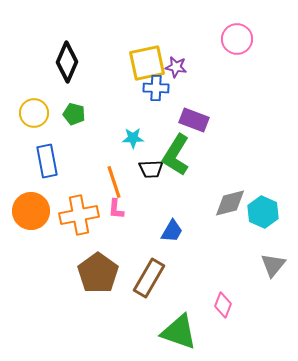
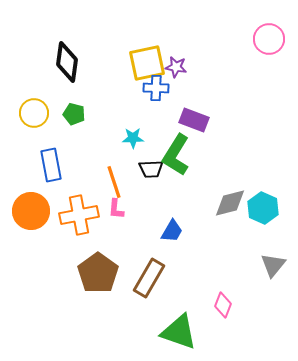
pink circle: moved 32 px right
black diamond: rotated 15 degrees counterclockwise
blue rectangle: moved 4 px right, 4 px down
cyan hexagon: moved 4 px up
